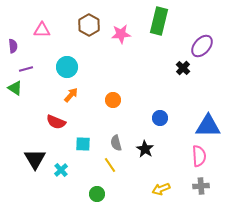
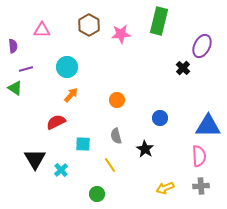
purple ellipse: rotated 15 degrees counterclockwise
orange circle: moved 4 px right
red semicircle: rotated 132 degrees clockwise
gray semicircle: moved 7 px up
yellow arrow: moved 4 px right, 1 px up
